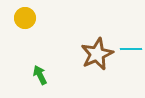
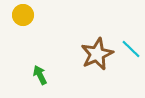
yellow circle: moved 2 px left, 3 px up
cyan line: rotated 45 degrees clockwise
